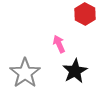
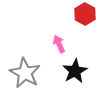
gray star: rotated 8 degrees counterclockwise
